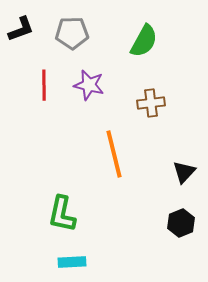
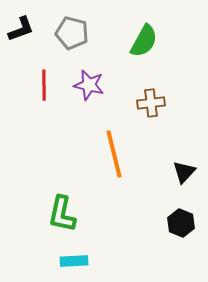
gray pentagon: rotated 16 degrees clockwise
black hexagon: rotated 16 degrees counterclockwise
cyan rectangle: moved 2 px right, 1 px up
